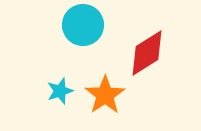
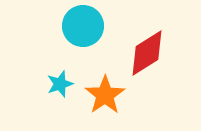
cyan circle: moved 1 px down
cyan star: moved 7 px up
